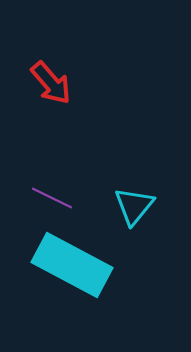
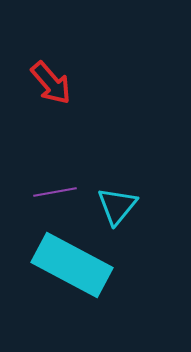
purple line: moved 3 px right, 6 px up; rotated 36 degrees counterclockwise
cyan triangle: moved 17 px left
